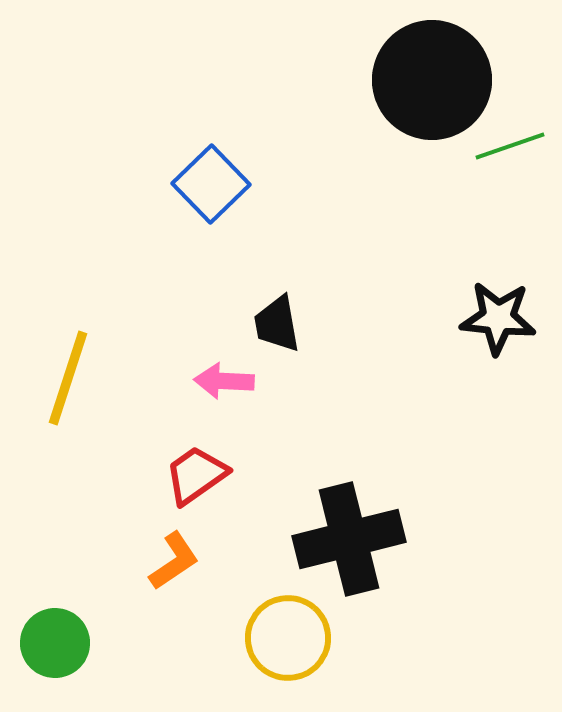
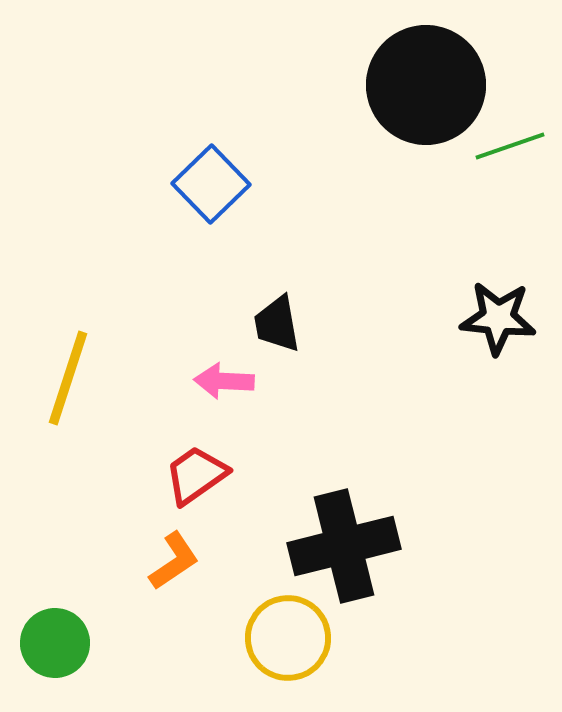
black circle: moved 6 px left, 5 px down
black cross: moved 5 px left, 7 px down
